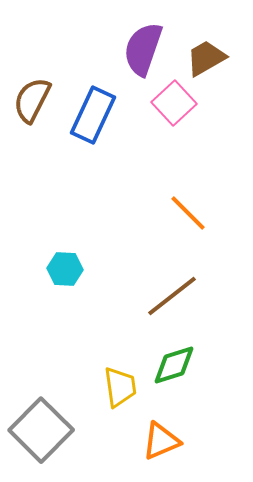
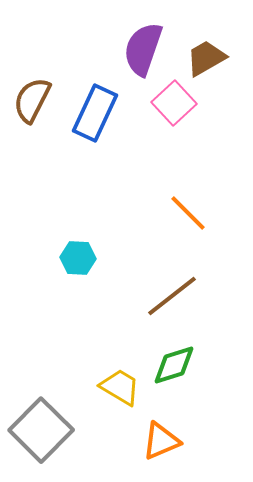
blue rectangle: moved 2 px right, 2 px up
cyan hexagon: moved 13 px right, 11 px up
yellow trapezoid: rotated 51 degrees counterclockwise
